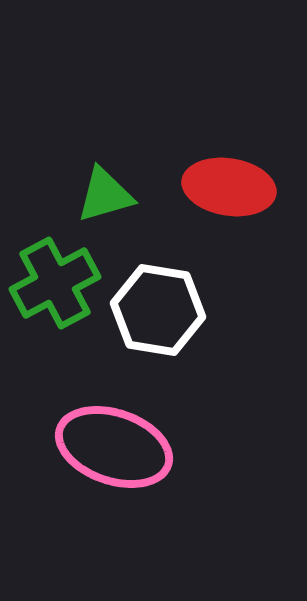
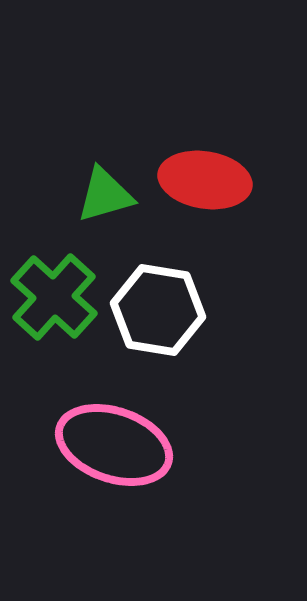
red ellipse: moved 24 px left, 7 px up
green cross: moved 1 px left, 14 px down; rotated 20 degrees counterclockwise
pink ellipse: moved 2 px up
